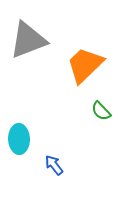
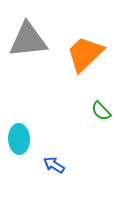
gray triangle: rotated 15 degrees clockwise
orange trapezoid: moved 11 px up
blue arrow: rotated 20 degrees counterclockwise
